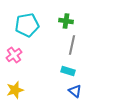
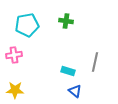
gray line: moved 23 px right, 17 px down
pink cross: rotated 28 degrees clockwise
yellow star: rotated 18 degrees clockwise
